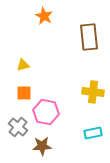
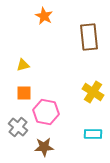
yellow cross: rotated 25 degrees clockwise
cyan rectangle: moved 1 px down; rotated 12 degrees clockwise
brown star: moved 2 px right, 1 px down
